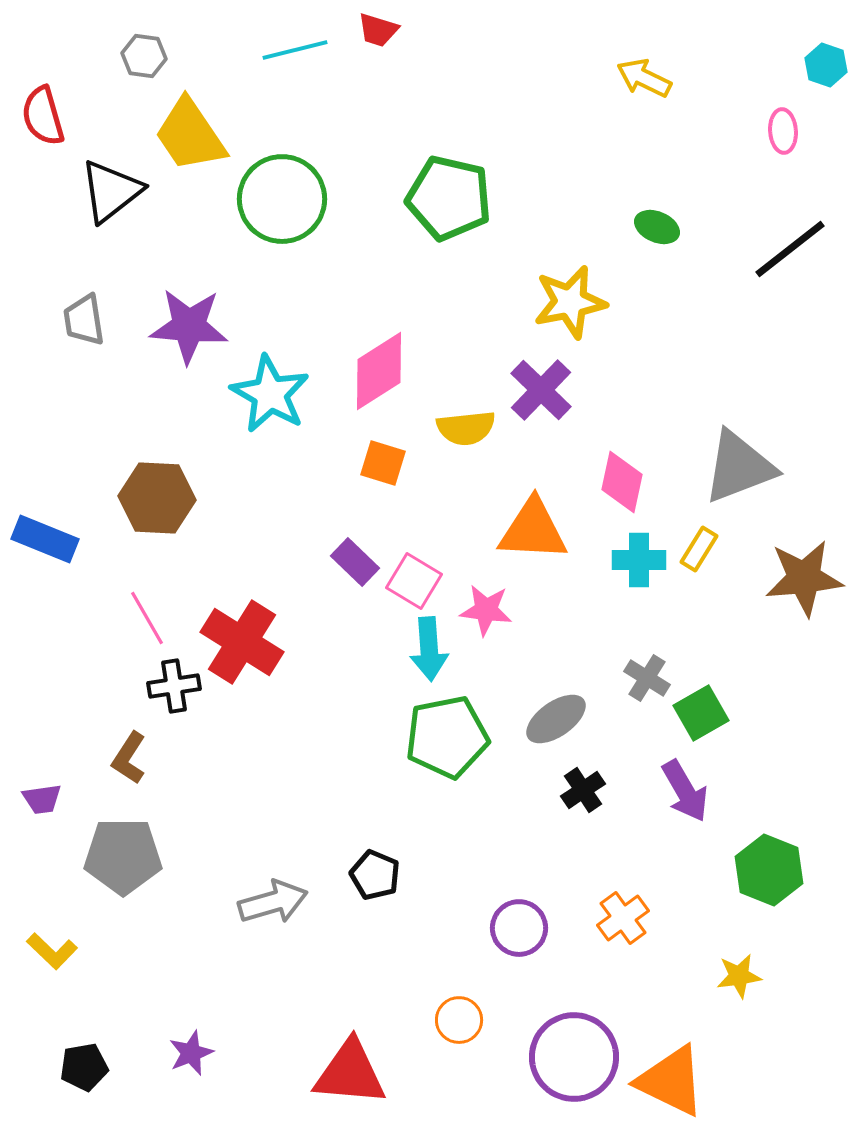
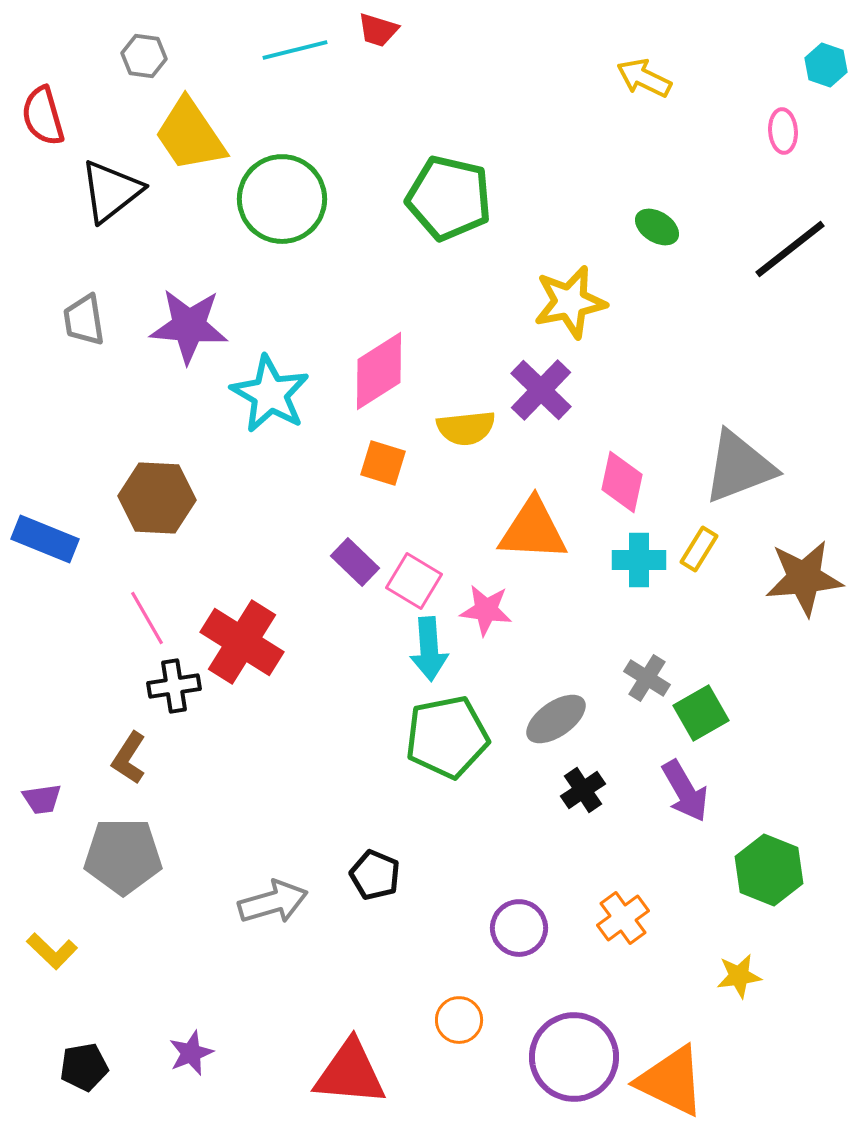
green ellipse at (657, 227): rotated 9 degrees clockwise
